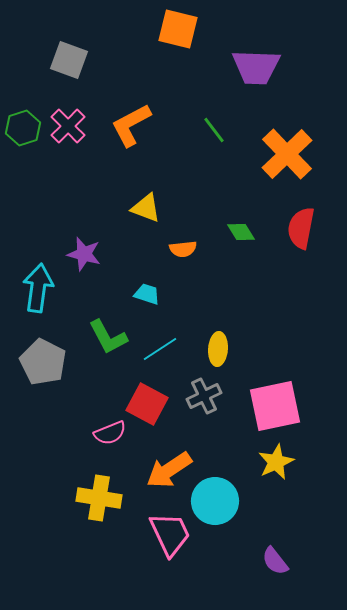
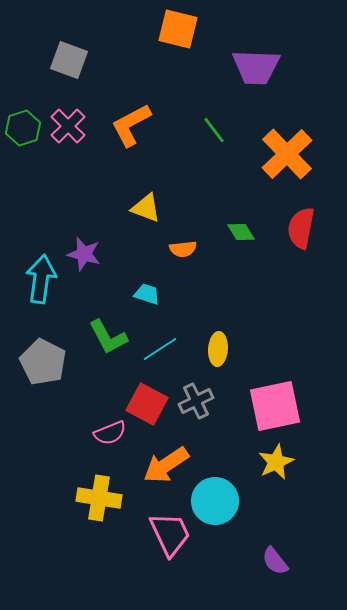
cyan arrow: moved 3 px right, 9 px up
gray cross: moved 8 px left, 5 px down
orange arrow: moved 3 px left, 5 px up
